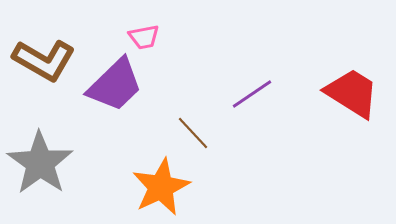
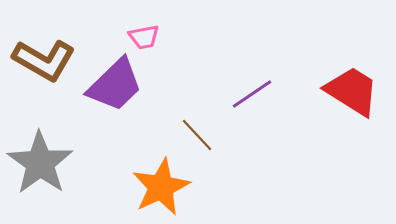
red trapezoid: moved 2 px up
brown line: moved 4 px right, 2 px down
